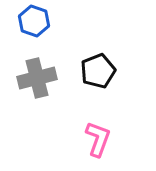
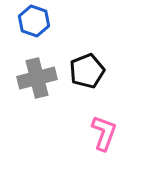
black pentagon: moved 11 px left
pink L-shape: moved 6 px right, 6 px up
